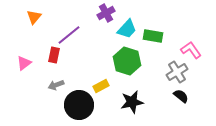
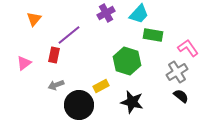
orange triangle: moved 2 px down
cyan trapezoid: moved 12 px right, 15 px up
green rectangle: moved 1 px up
pink L-shape: moved 3 px left, 2 px up
black star: rotated 25 degrees clockwise
